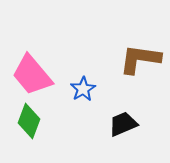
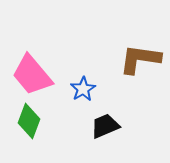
black trapezoid: moved 18 px left, 2 px down
